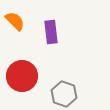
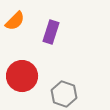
orange semicircle: rotated 90 degrees clockwise
purple rectangle: rotated 25 degrees clockwise
